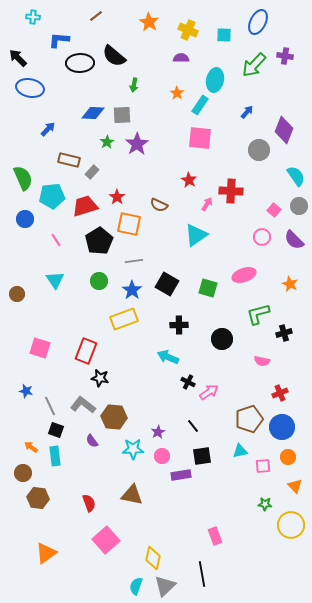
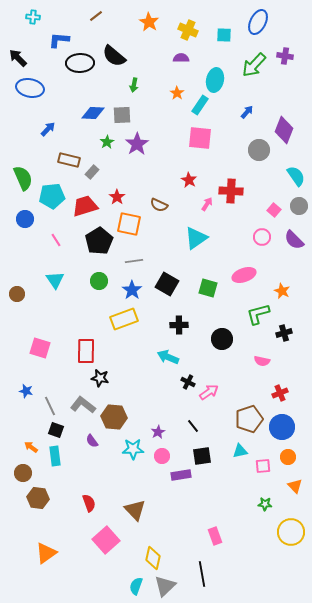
cyan triangle at (196, 235): moved 3 px down
orange star at (290, 284): moved 8 px left, 7 px down
red rectangle at (86, 351): rotated 20 degrees counterclockwise
brown triangle at (132, 495): moved 3 px right, 15 px down; rotated 35 degrees clockwise
yellow circle at (291, 525): moved 7 px down
